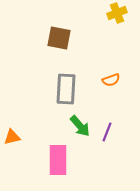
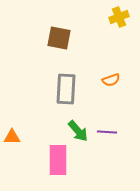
yellow cross: moved 2 px right, 4 px down
green arrow: moved 2 px left, 5 px down
purple line: rotated 72 degrees clockwise
orange triangle: rotated 12 degrees clockwise
